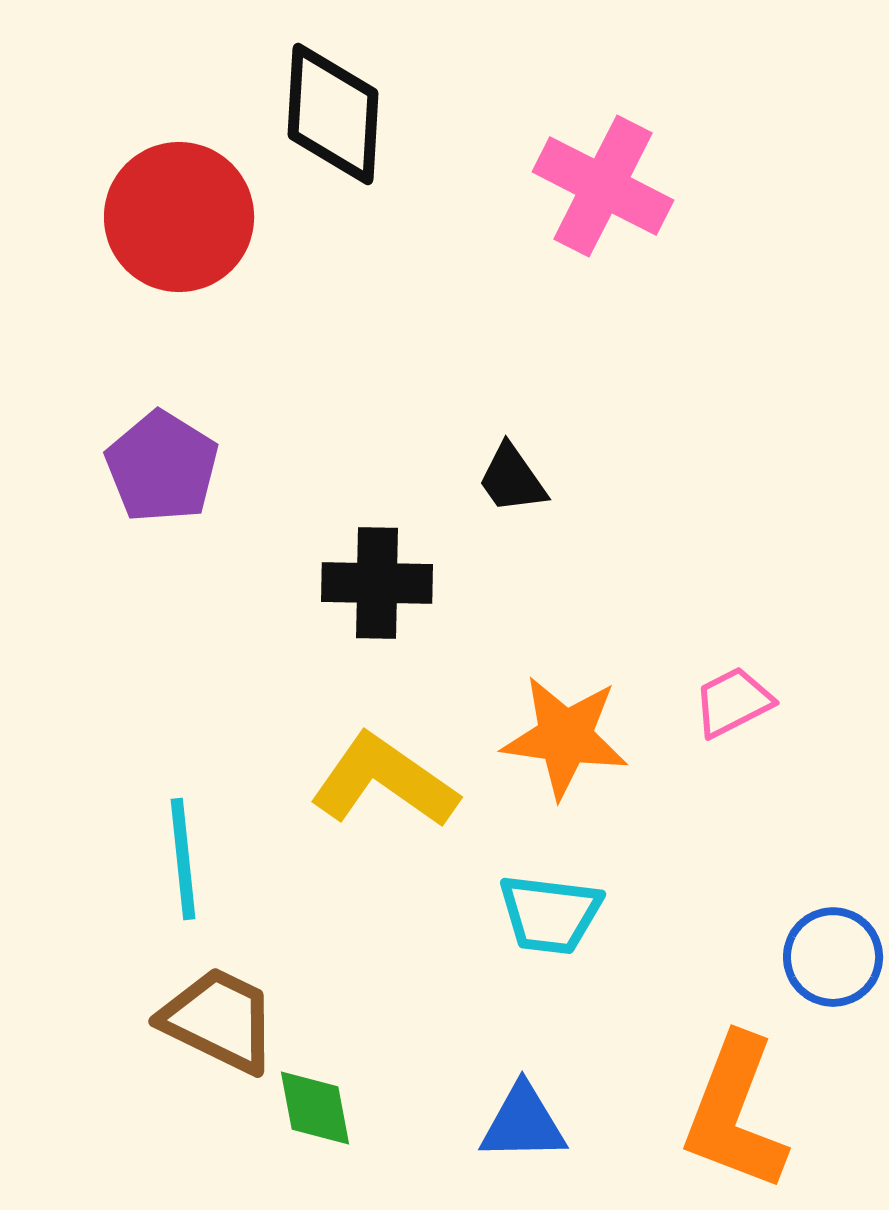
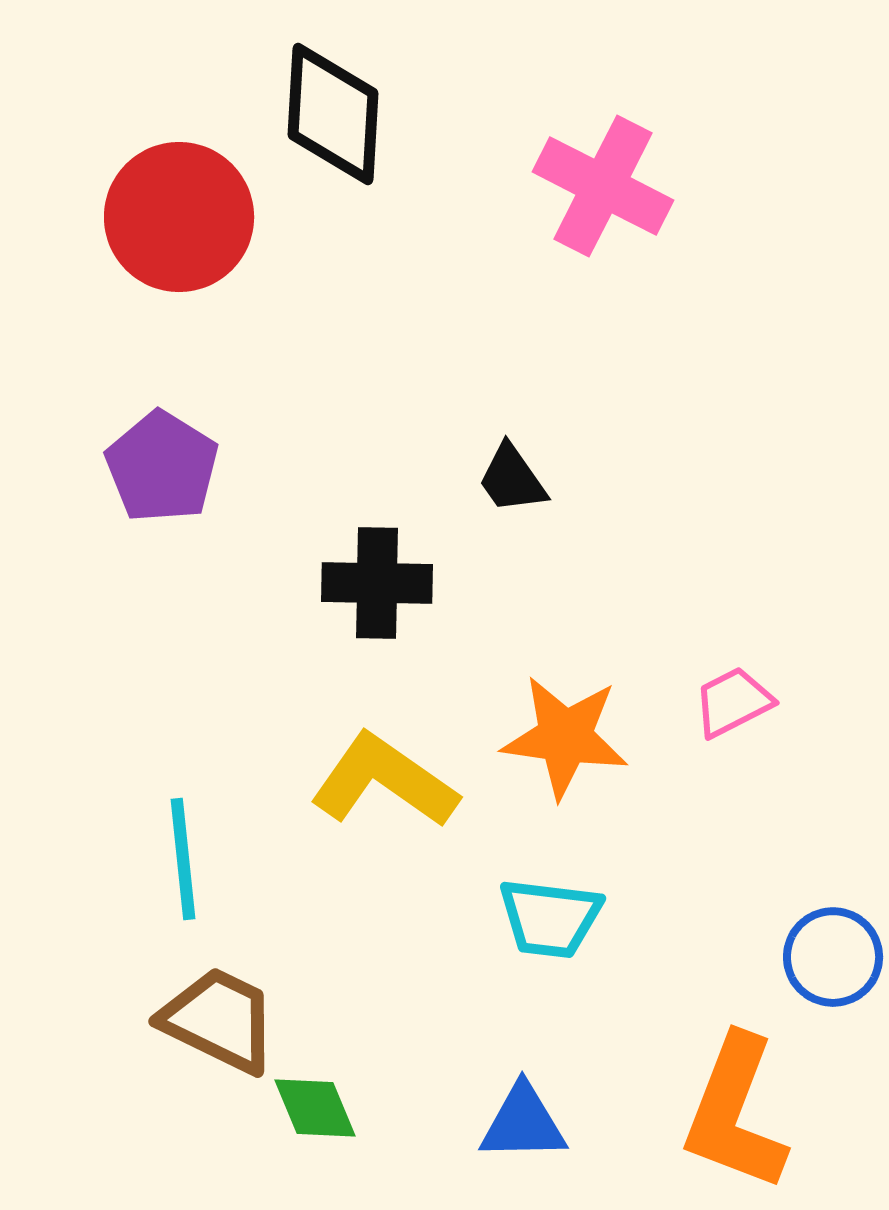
cyan trapezoid: moved 4 px down
green diamond: rotated 12 degrees counterclockwise
